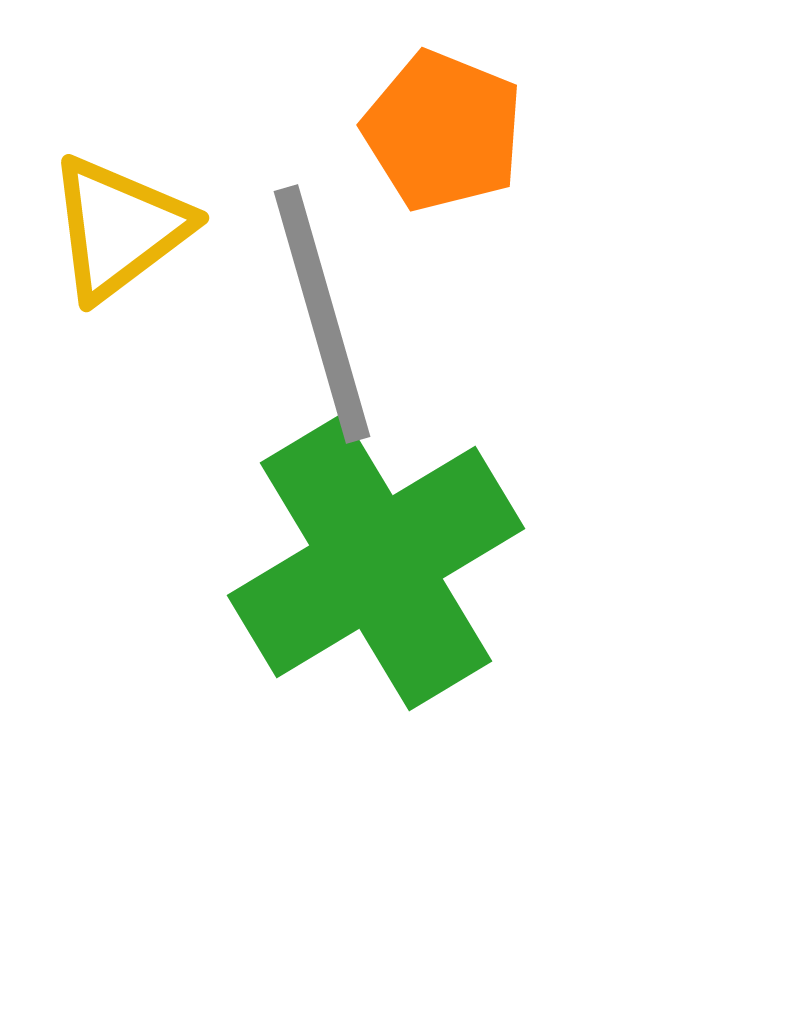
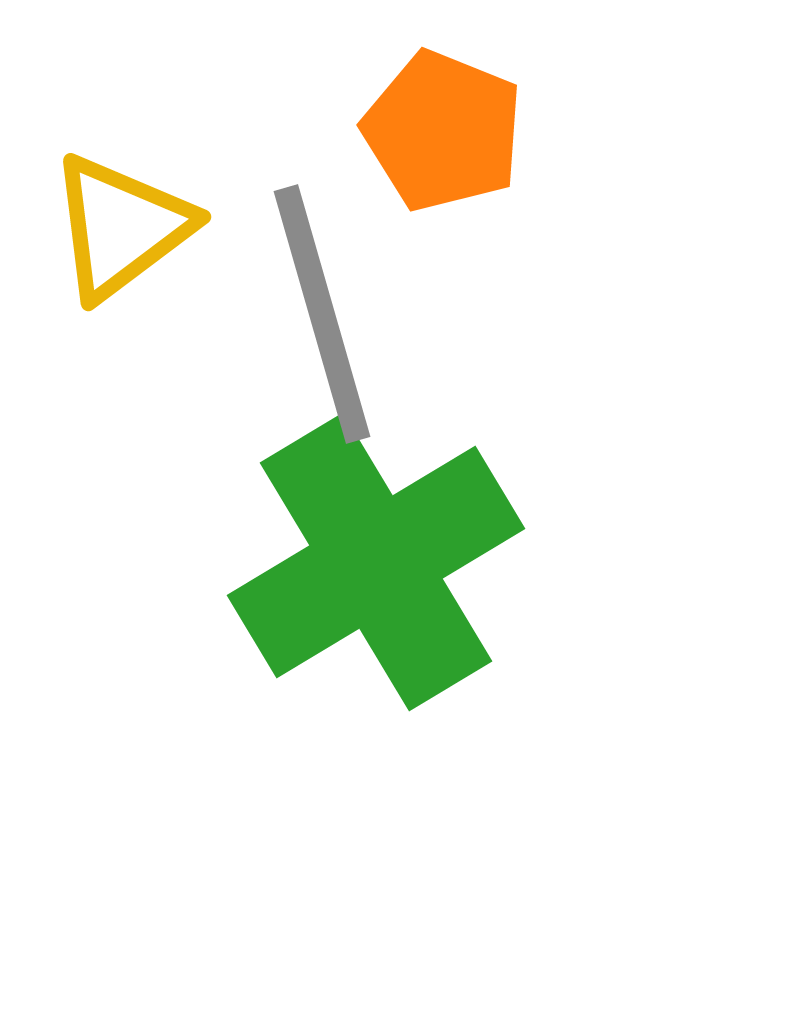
yellow triangle: moved 2 px right, 1 px up
